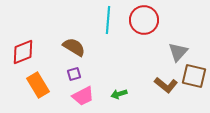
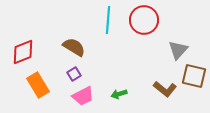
gray triangle: moved 2 px up
purple square: rotated 16 degrees counterclockwise
brown L-shape: moved 1 px left, 4 px down
